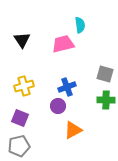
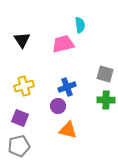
orange triangle: moved 5 px left; rotated 42 degrees clockwise
